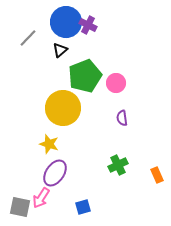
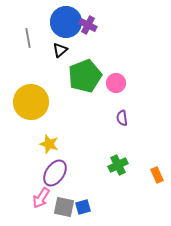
gray line: rotated 54 degrees counterclockwise
yellow circle: moved 32 px left, 6 px up
gray square: moved 44 px right
